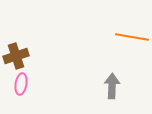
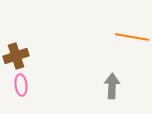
pink ellipse: moved 1 px down; rotated 15 degrees counterclockwise
